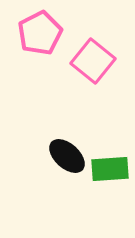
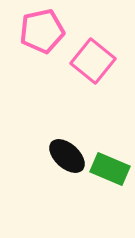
pink pentagon: moved 2 px right, 2 px up; rotated 15 degrees clockwise
green rectangle: rotated 27 degrees clockwise
